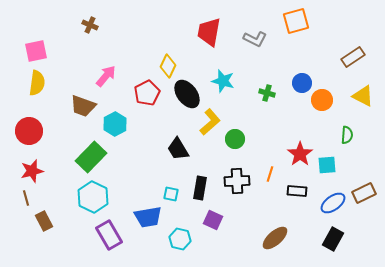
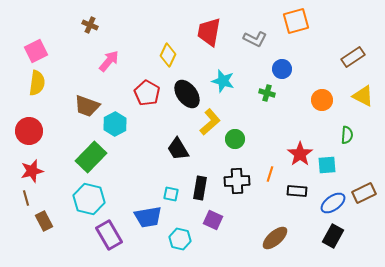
pink square at (36, 51): rotated 15 degrees counterclockwise
yellow diamond at (168, 66): moved 11 px up
pink arrow at (106, 76): moved 3 px right, 15 px up
blue circle at (302, 83): moved 20 px left, 14 px up
red pentagon at (147, 93): rotated 15 degrees counterclockwise
brown trapezoid at (83, 106): moved 4 px right
cyan hexagon at (93, 197): moved 4 px left, 2 px down; rotated 12 degrees counterclockwise
black rectangle at (333, 239): moved 3 px up
